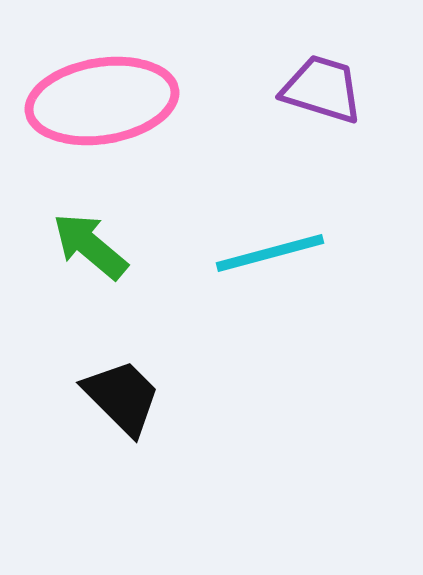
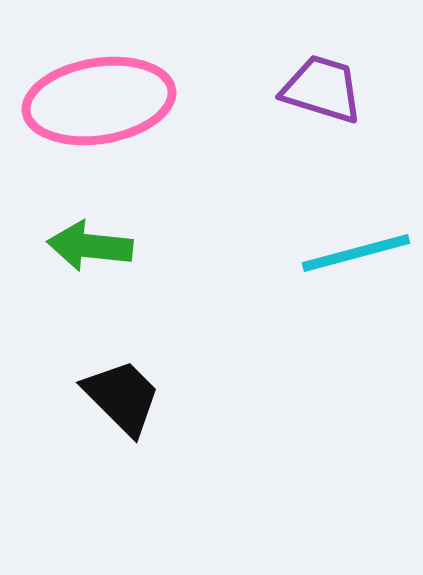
pink ellipse: moved 3 px left
green arrow: rotated 34 degrees counterclockwise
cyan line: moved 86 px right
